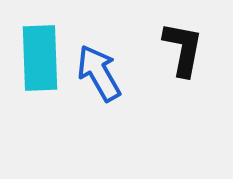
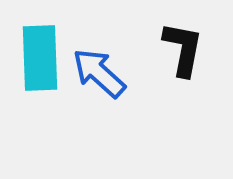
blue arrow: rotated 18 degrees counterclockwise
